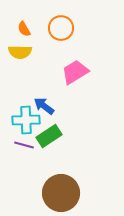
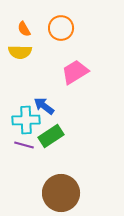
green rectangle: moved 2 px right
